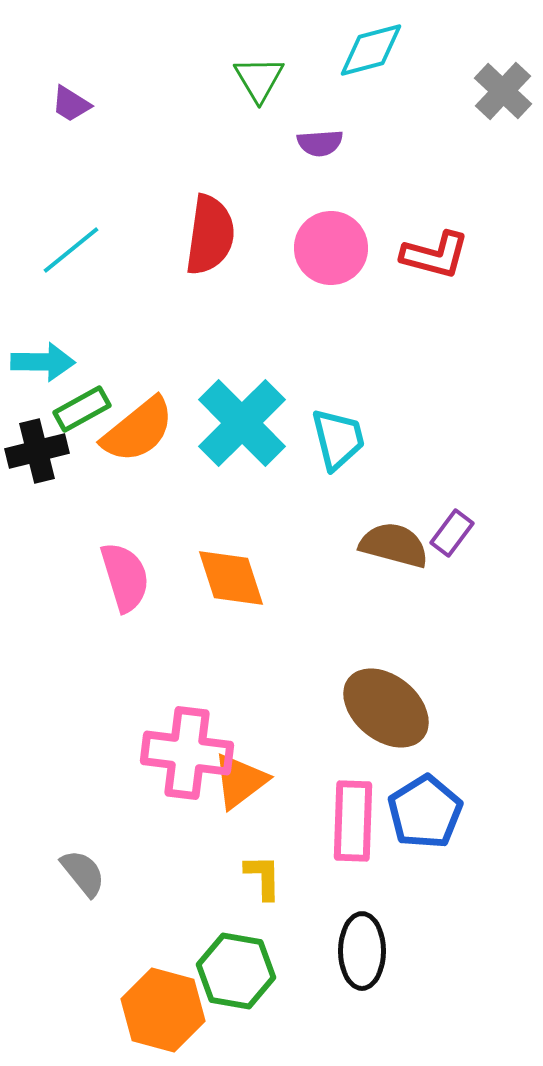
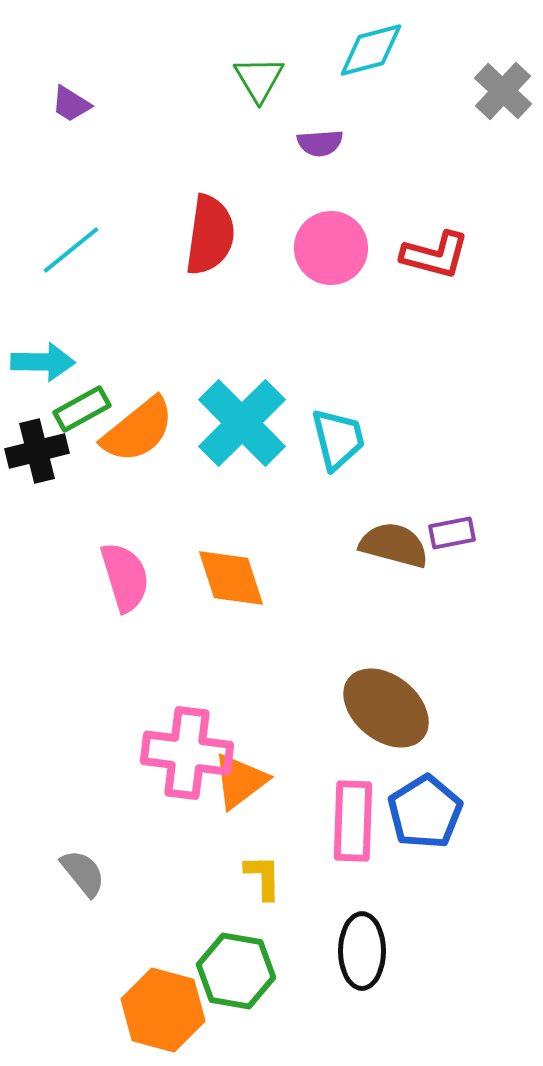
purple rectangle: rotated 42 degrees clockwise
